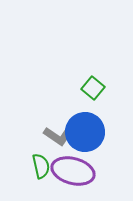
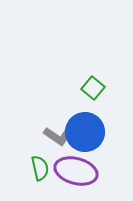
green semicircle: moved 1 px left, 2 px down
purple ellipse: moved 3 px right
